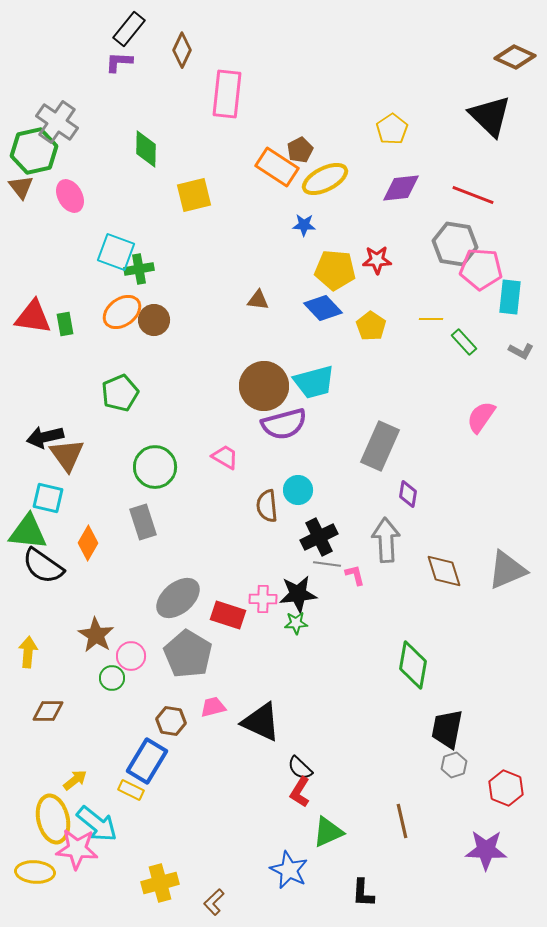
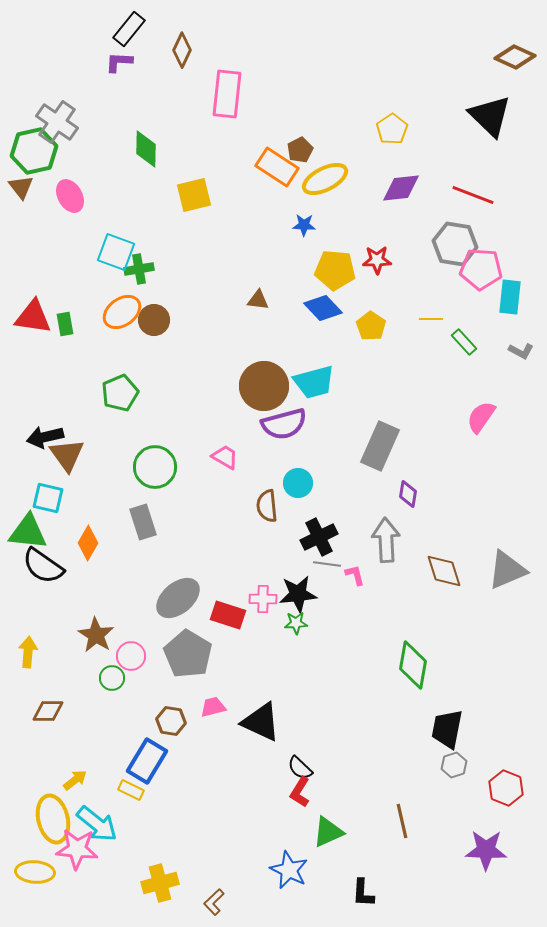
cyan circle at (298, 490): moved 7 px up
